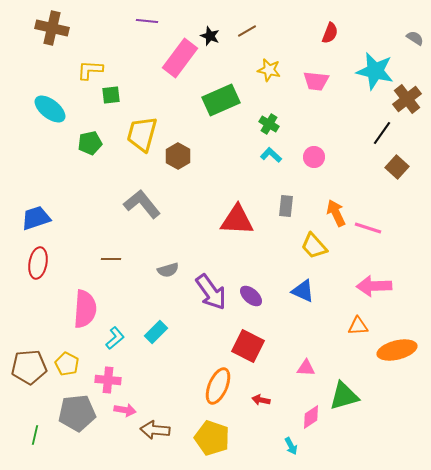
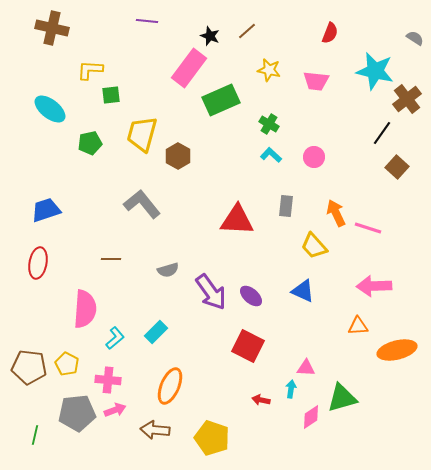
brown line at (247, 31): rotated 12 degrees counterclockwise
pink rectangle at (180, 58): moved 9 px right, 10 px down
blue trapezoid at (36, 218): moved 10 px right, 8 px up
brown pentagon at (29, 367): rotated 12 degrees clockwise
orange ellipse at (218, 386): moved 48 px left
green triangle at (344, 396): moved 2 px left, 2 px down
pink arrow at (125, 410): moved 10 px left; rotated 30 degrees counterclockwise
cyan arrow at (291, 446): moved 57 px up; rotated 144 degrees counterclockwise
